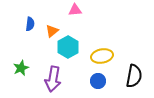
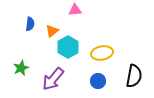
yellow ellipse: moved 3 px up
purple arrow: rotated 30 degrees clockwise
